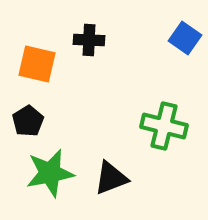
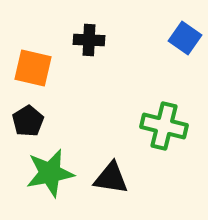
orange square: moved 4 px left, 4 px down
black triangle: rotated 30 degrees clockwise
